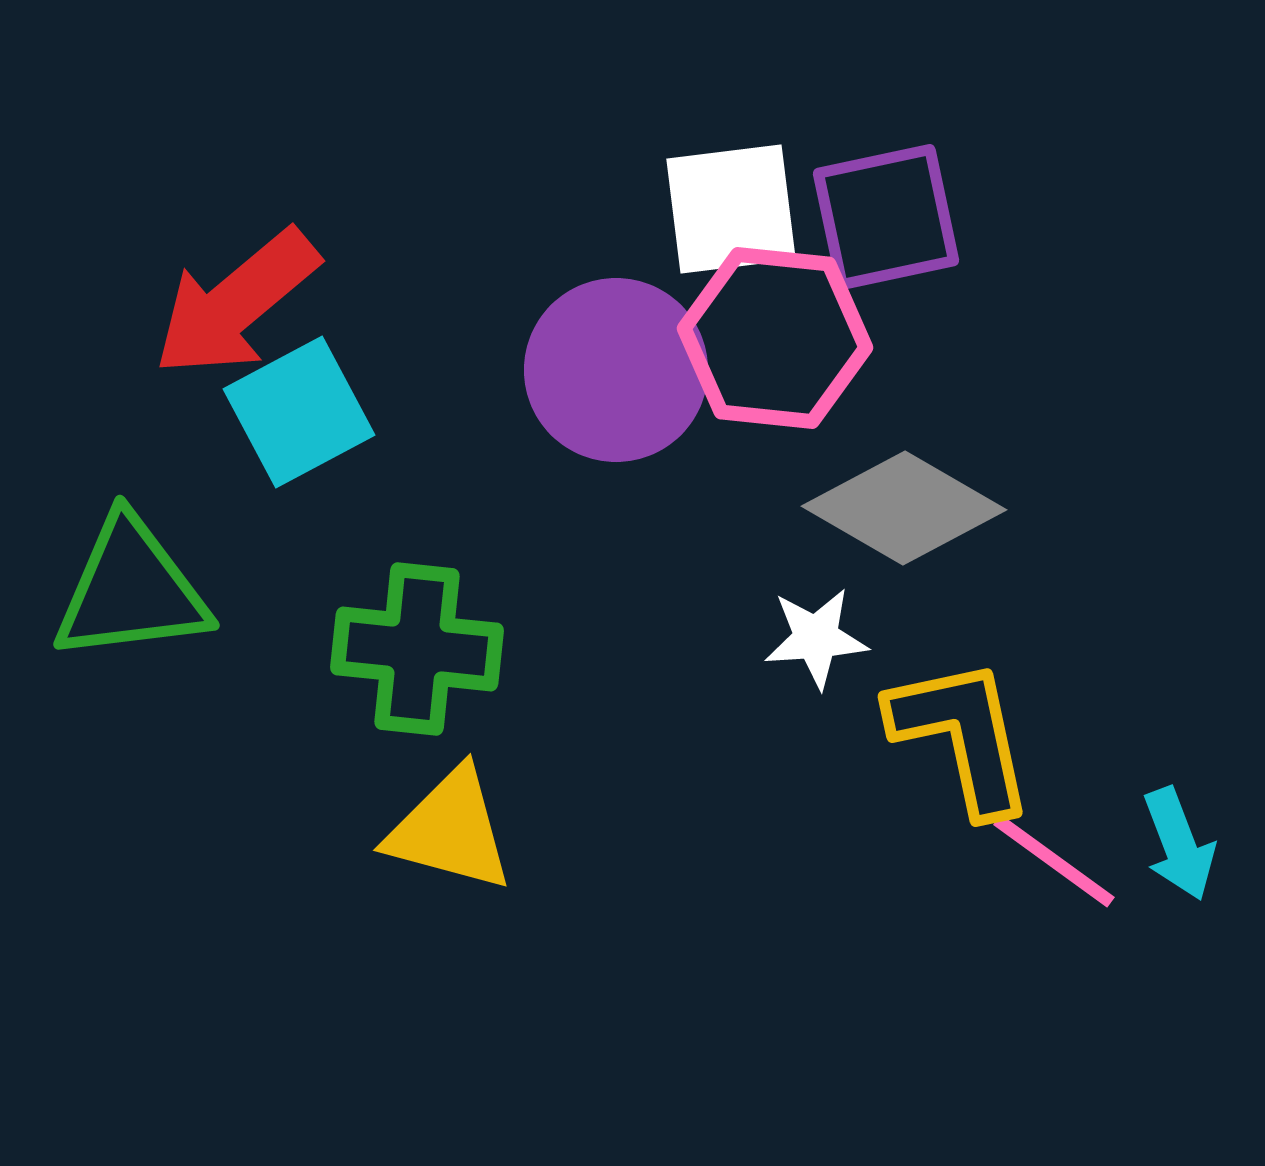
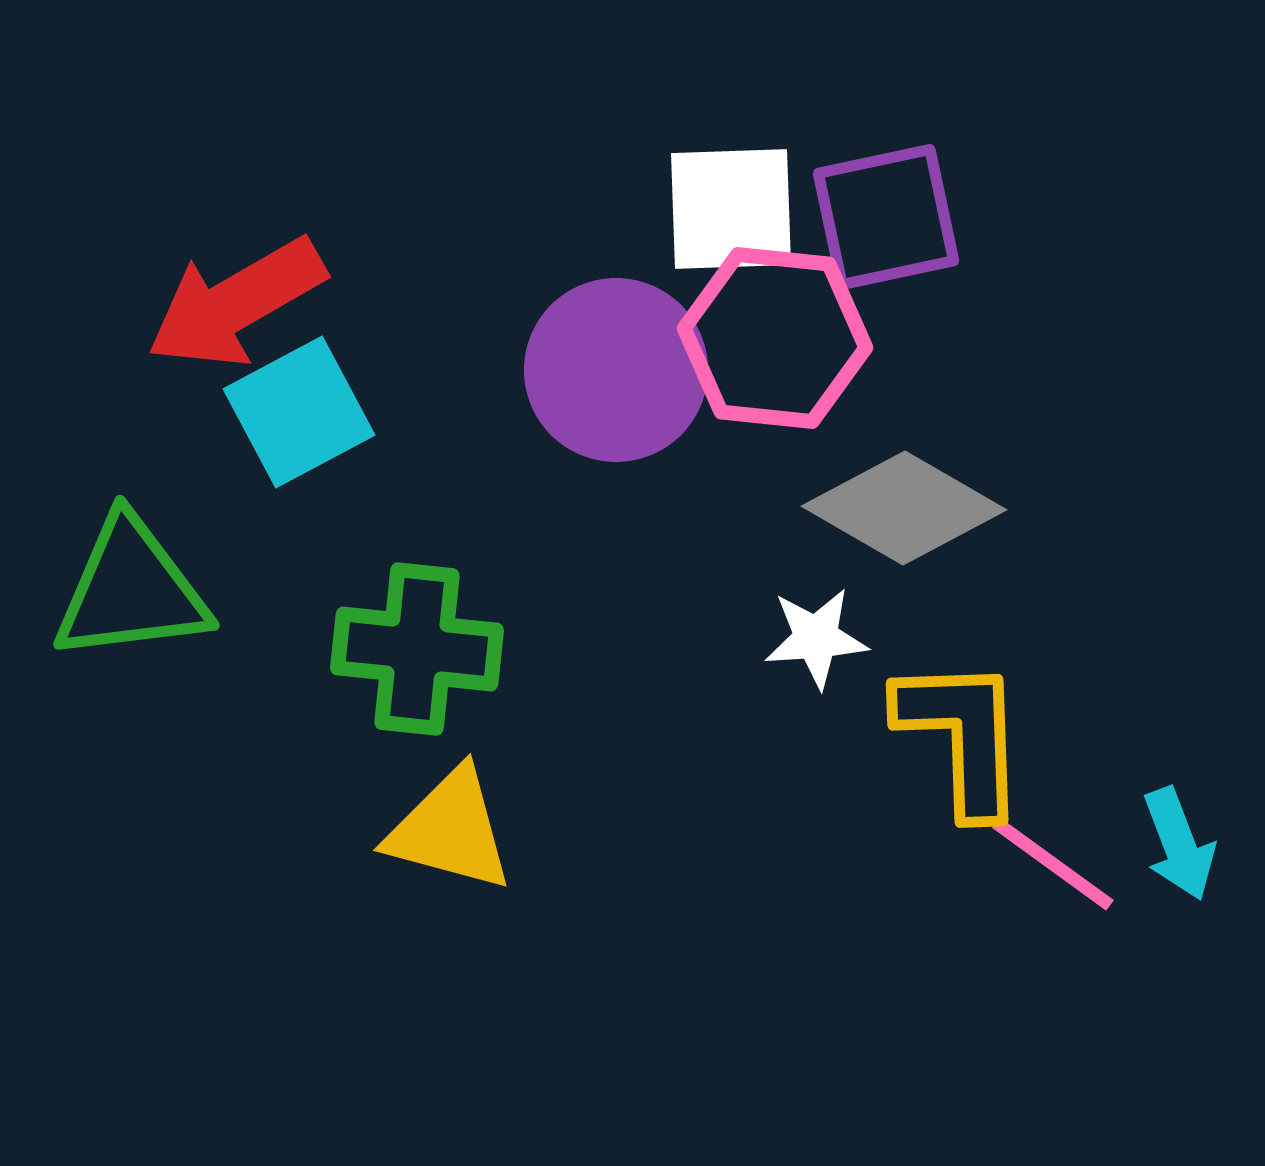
white square: rotated 5 degrees clockwise
red arrow: rotated 10 degrees clockwise
yellow L-shape: rotated 10 degrees clockwise
pink line: moved 1 px left, 3 px down
